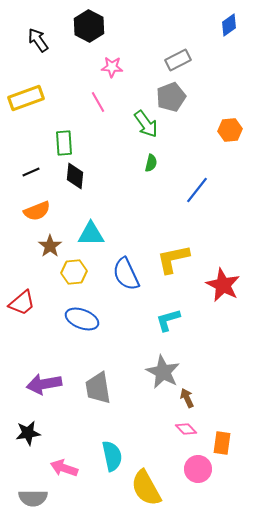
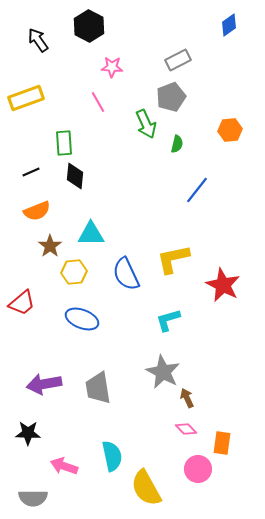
green arrow: rotated 12 degrees clockwise
green semicircle: moved 26 px right, 19 px up
black star: rotated 10 degrees clockwise
pink arrow: moved 2 px up
